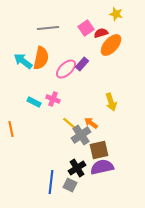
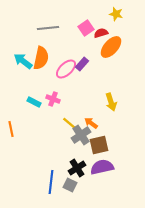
orange ellipse: moved 2 px down
brown square: moved 5 px up
